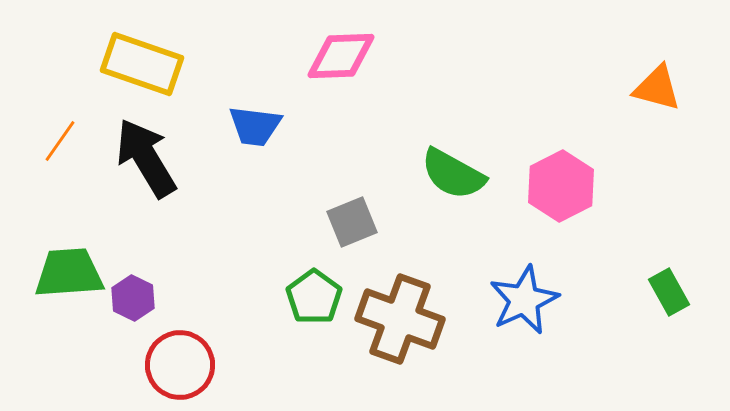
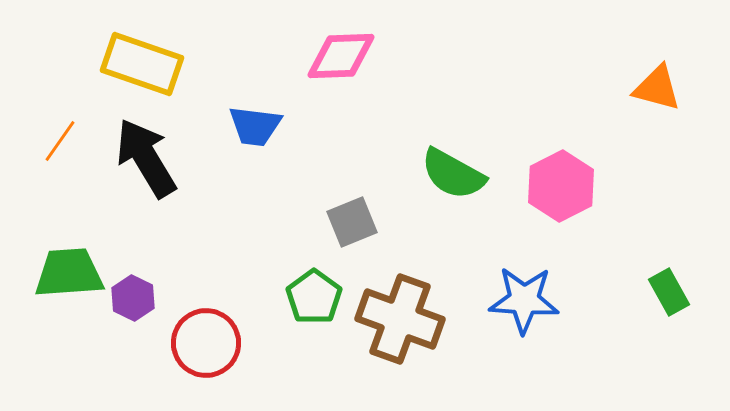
blue star: rotated 28 degrees clockwise
red circle: moved 26 px right, 22 px up
